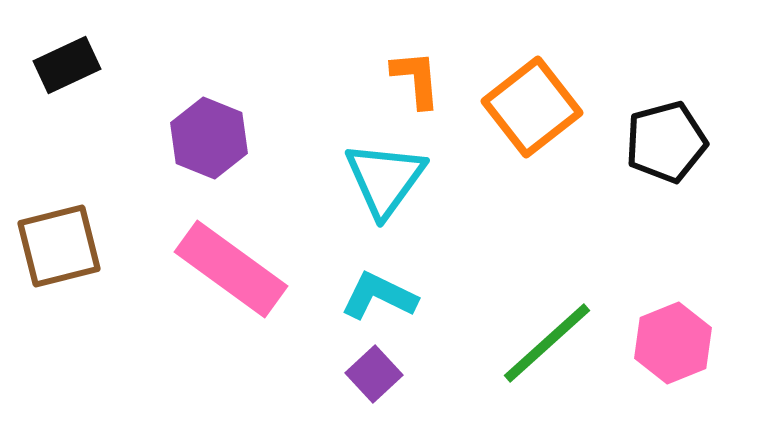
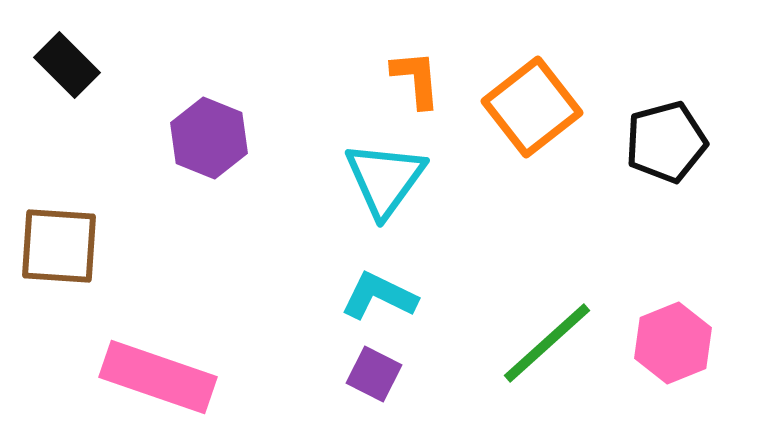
black rectangle: rotated 70 degrees clockwise
brown square: rotated 18 degrees clockwise
pink rectangle: moved 73 px left, 108 px down; rotated 17 degrees counterclockwise
purple square: rotated 20 degrees counterclockwise
